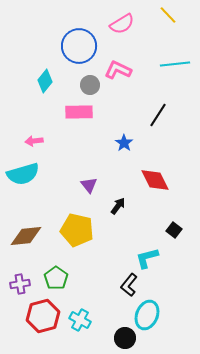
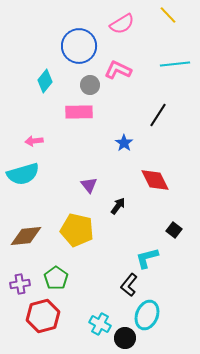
cyan cross: moved 20 px right, 4 px down
